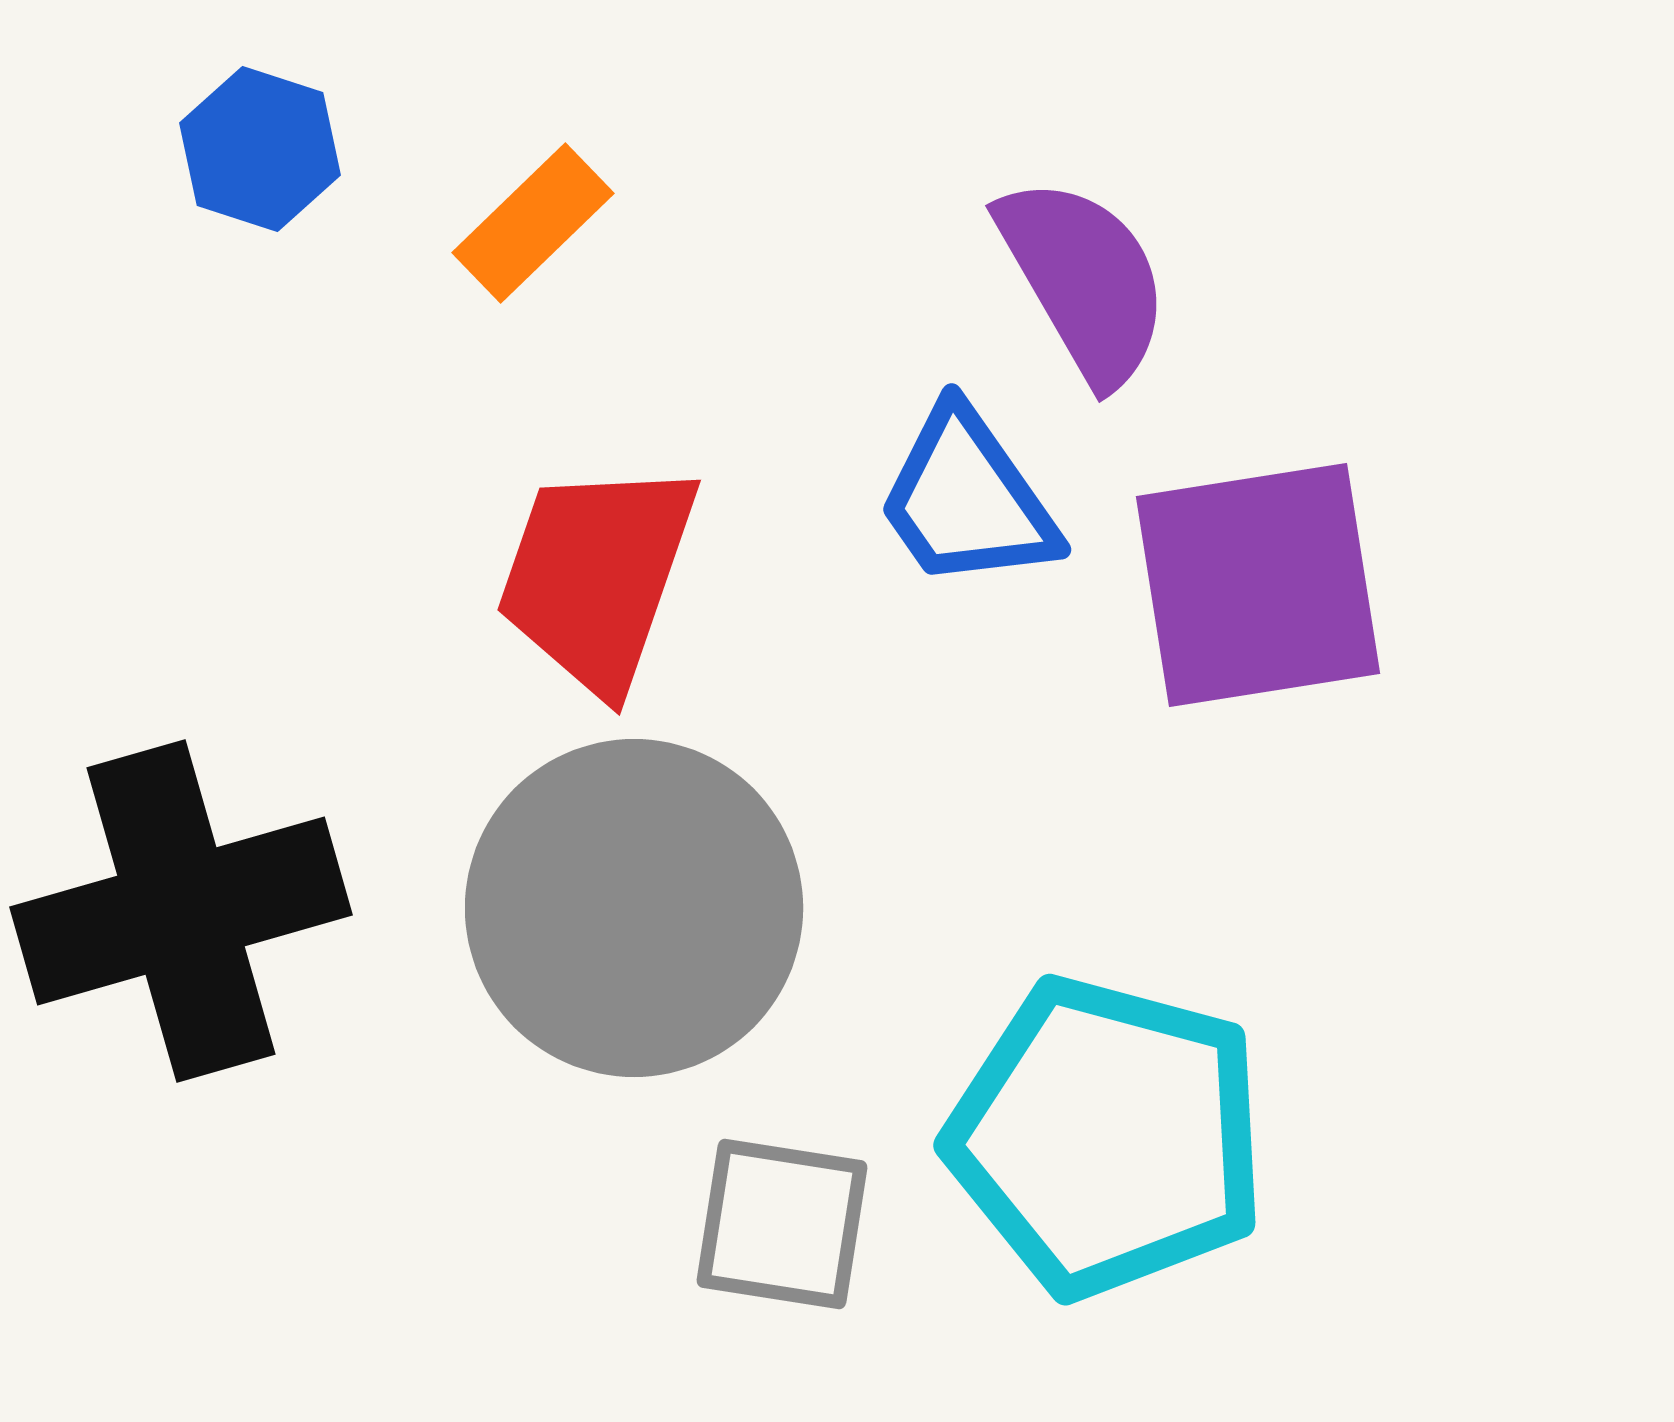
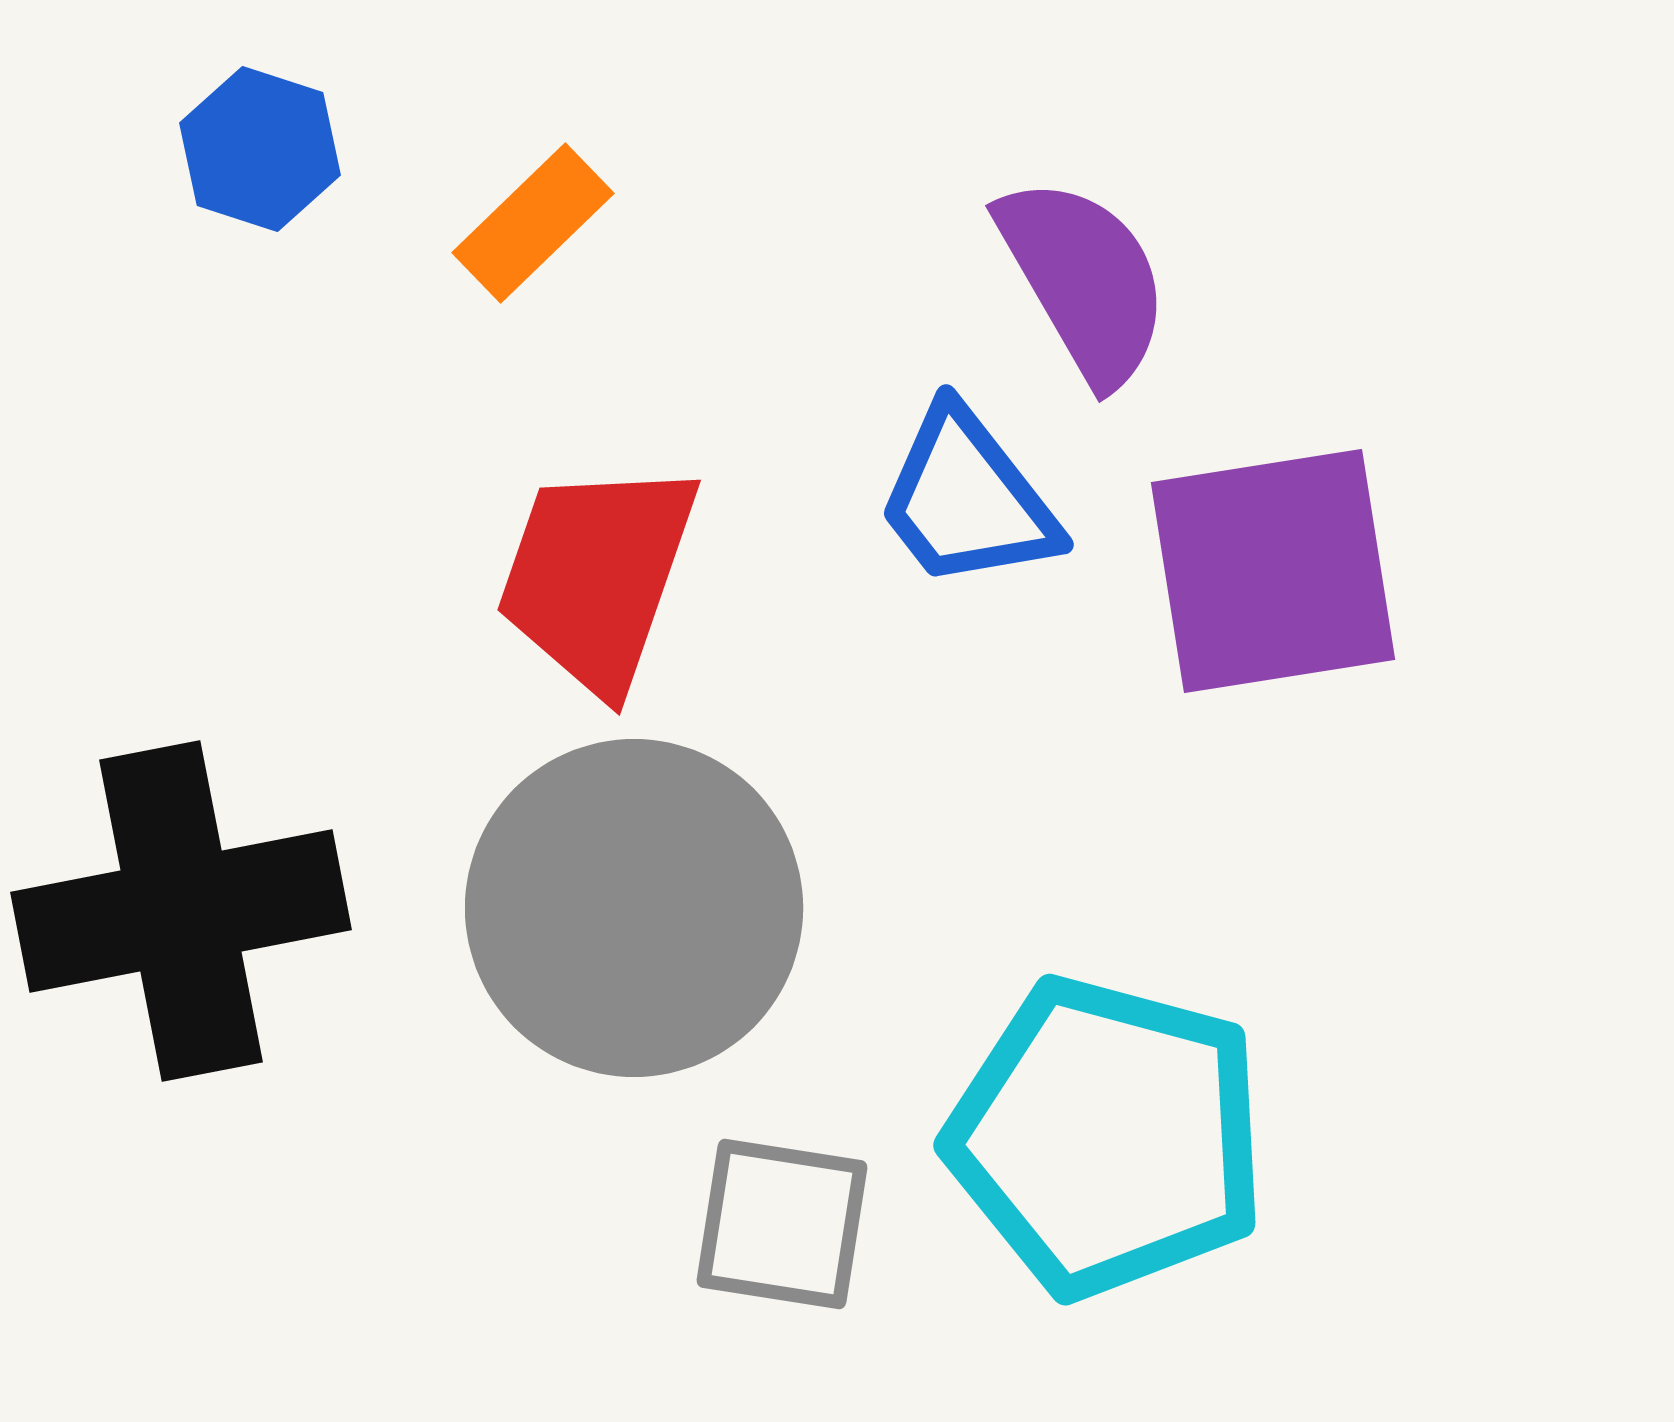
blue trapezoid: rotated 3 degrees counterclockwise
purple square: moved 15 px right, 14 px up
black cross: rotated 5 degrees clockwise
